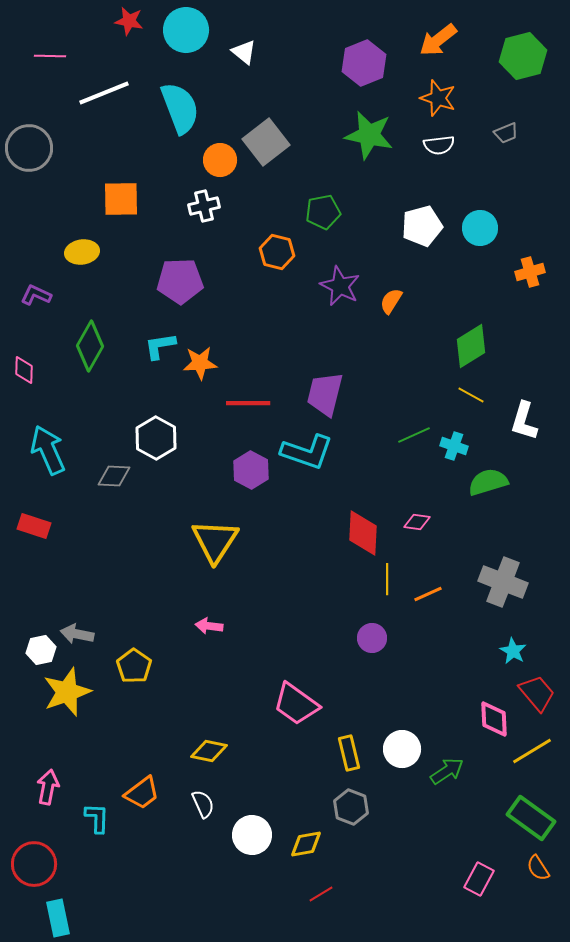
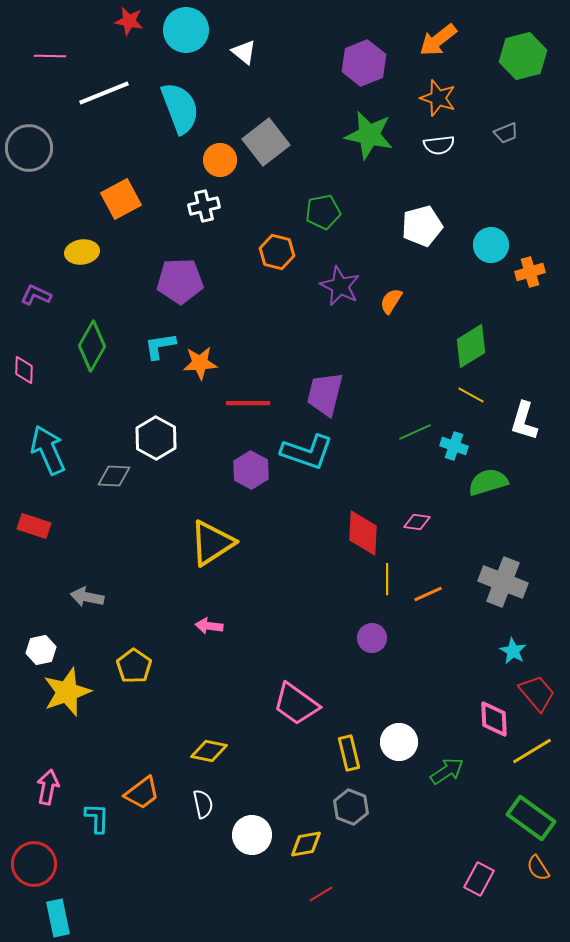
orange square at (121, 199): rotated 27 degrees counterclockwise
cyan circle at (480, 228): moved 11 px right, 17 px down
green diamond at (90, 346): moved 2 px right
green line at (414, 435): moved 1 px right, 3 px up
yellow triangle at (215, 541): moved 3 px left, 2 px down; rotated 24 degrees clockwise
gray arrow at (77, 634): moved 10 px right, 37 px up
white circle at (402, 749): moved 3 px left, 7 px up
white semicircle at (203, 804): rotated 12 degrees clockwise
